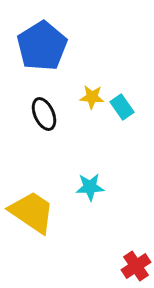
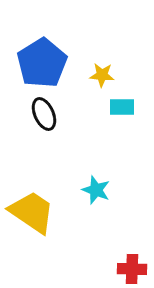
blue pentagon: moved 17 px down
yellow star: moved 10 px right, 22 px up
cyan rectangle: rotated 55 degrees counterclockwise
cyan star: moved 6 px right, 3 px down; rotated 24 degrees clockwise
red cross: moved 4 px left, 3 px down; rotated 36 degrees clockwise
